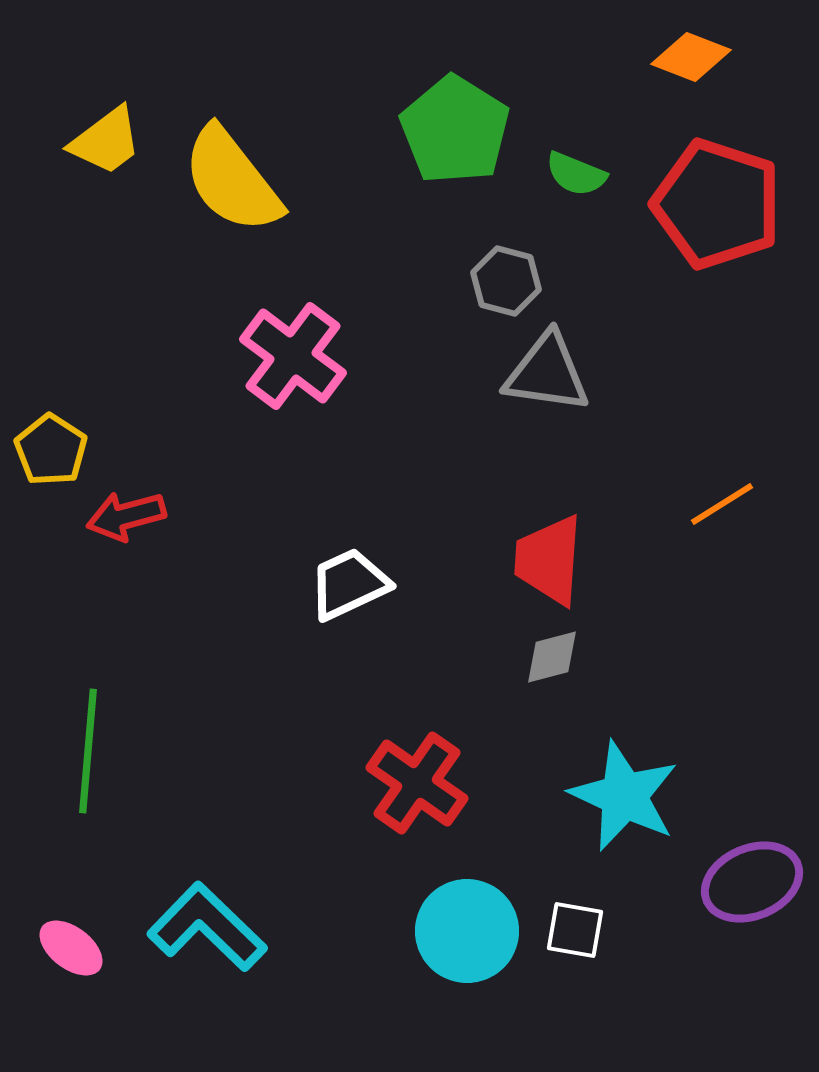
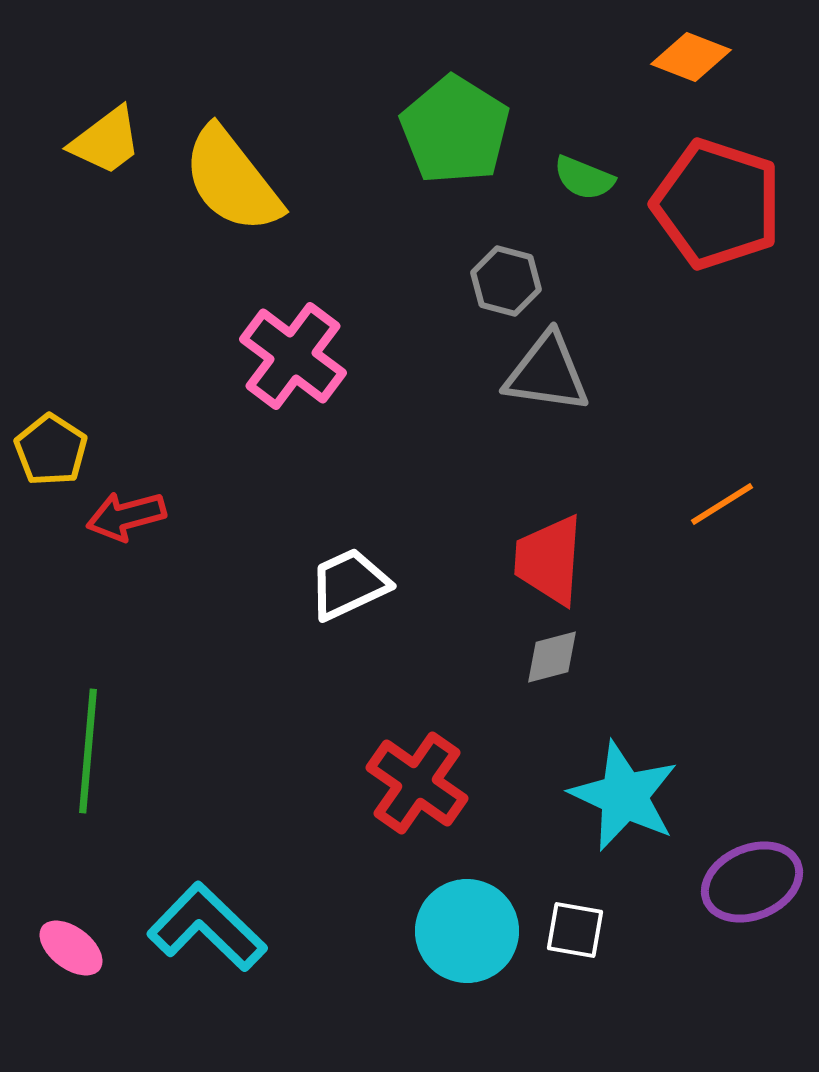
green semicircle: moved 8 px right, 4 px down
